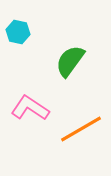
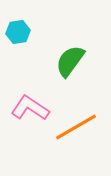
cyan hexagon: rotated 20 degrees counterclockwise
orange line: moved 5 px left, 2 px up
